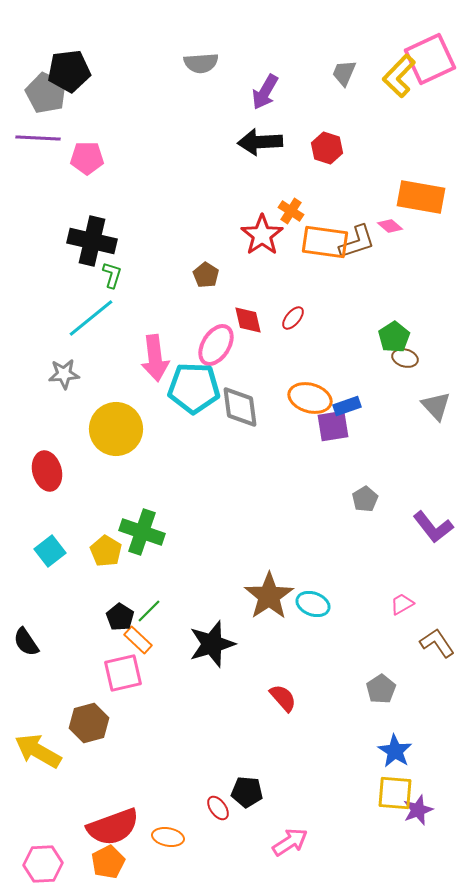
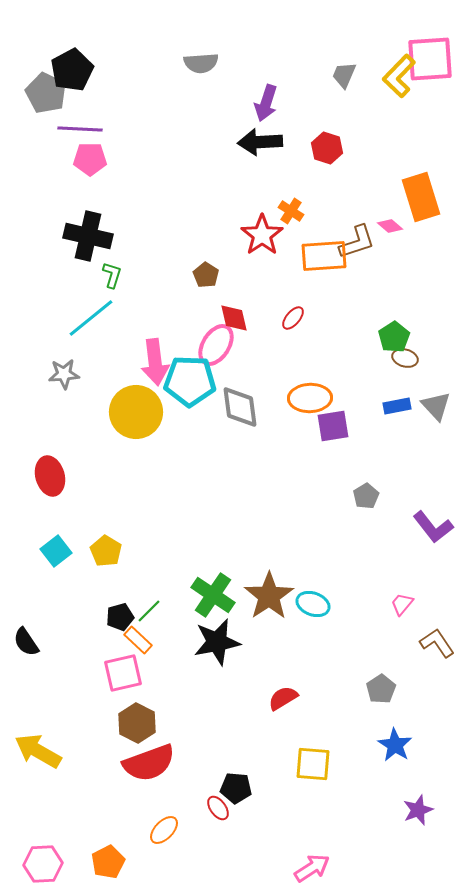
pink square at (430, 59): rotated 21 degrees clockwise
black pentagon at (69, 71): moved 3 px right, 1 px up; rotated 21 degrees counterclockwise
gray trapezoid at (344, 73): moved 2 px down
purple arrow at (265, 92): moved 1 px right, 11 px down; rotated 12 degrees counterclockwise
purple line at (38, 138): moved 42 px right, 9 px up
pink pentagon at (87, 158): moved 3 px right, 1 px down
orange rectangle at (421, 197): rotated 63 degrees clockwise
black cross at (92, 241): moved 4 px left, 5 px up
orange rectangle at (325, 242): moved 1 px left, 14 px down; rotated 12 degrees counterclockwise
red diamond at (248, 320): moved 14 px left, 2 px up
pink arrow at (155, 358): moved 4 px down
cyan pentagon at (194, 388): moved 4 px left, 7 px up
orange ellipse at (310, 398): rotated 18 degrees counterclockwise
blue rectangle at (347, 406): moved 50 px right; rotated 8 degrees clockwise
yellow circle at (116, 429): moved 20 px right, 17 px up
red ellipse at (47, 471): moved 3 px right, 5 px down
gray pentagon at (365, 499): moved 1 px right, 3 px up
green cross at (142, 532): moved 71 px right, 63 px down; rotated 15 degrees clockwise
cyan square at (50, 551): moved 6 px right
pink trapezoid at (402, 604): rotated 20 degrees counterclockwise
black pentagon at (120, 617): rotated 24 degrees clockwise
black star at (212, 644): moved 5 px right, 2 px up; rotated 6 degrees clockwise
red semicircle at (283, 698): rotated 80 degrees counterclockwise
brown hexagon at (89, 723): moved 48 px right; rotated 18 degrees counterclockwise
blue star at (395, 751): moved 6 px up
black pentagon at (247, 792): moved 11 px left, 4 px up
yellow square at (395, 793): moved 82 px left, 29 px up
red semicircle at (113, 827): moved 36 px right, 64 px up
orange ellipse at (168, 837): moved 4 px left, 7 px up; rotated 56 degrees counterclockwise
pink arrow at (290, 842): moved 22 px right, 26 px down
